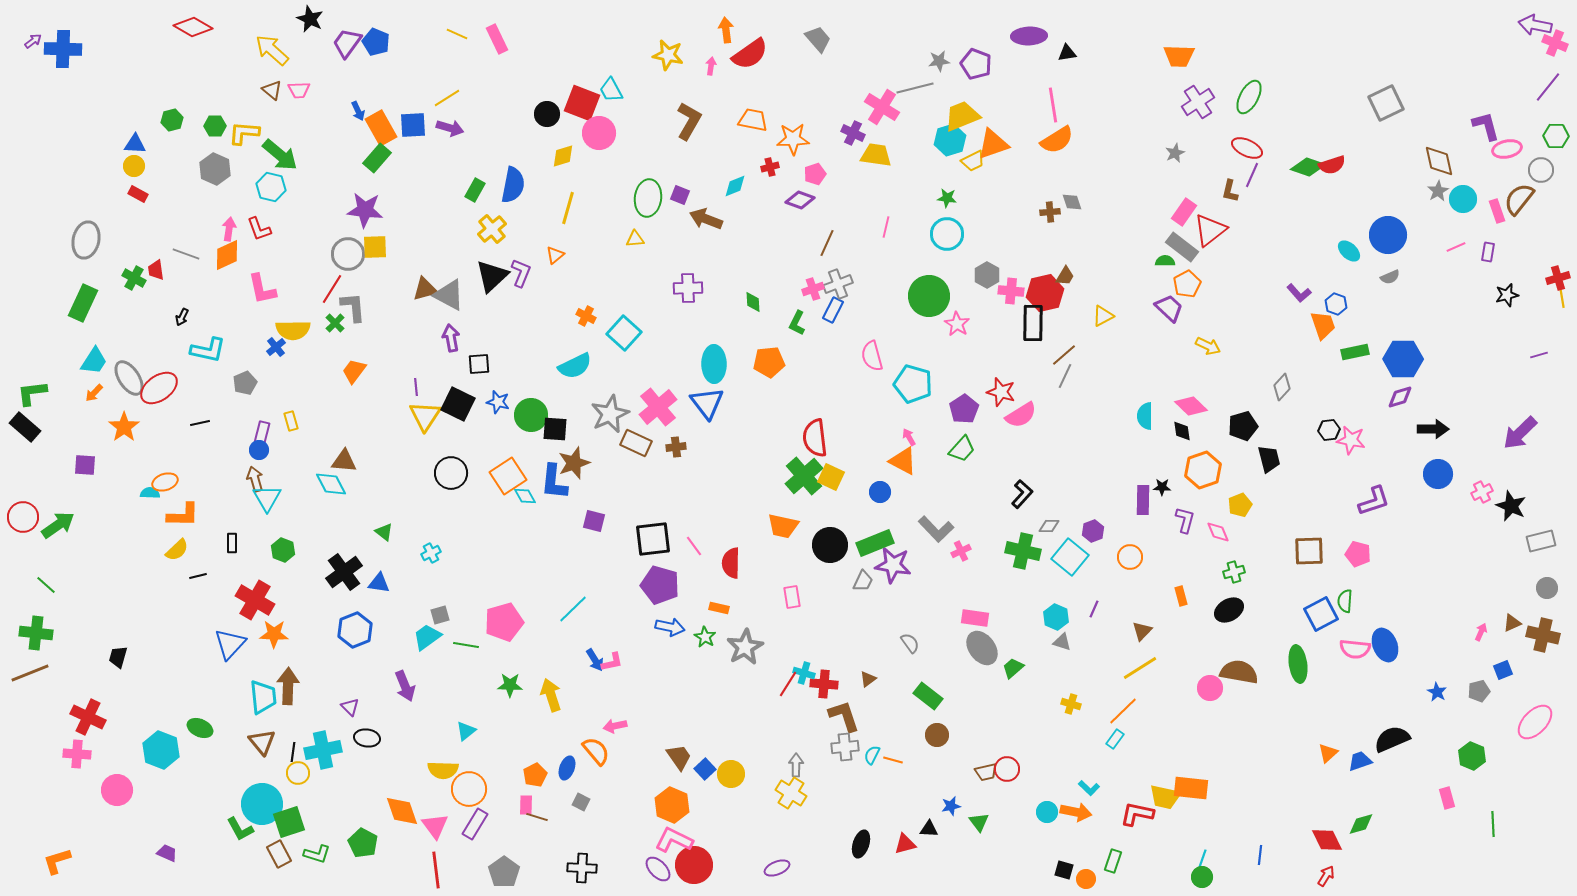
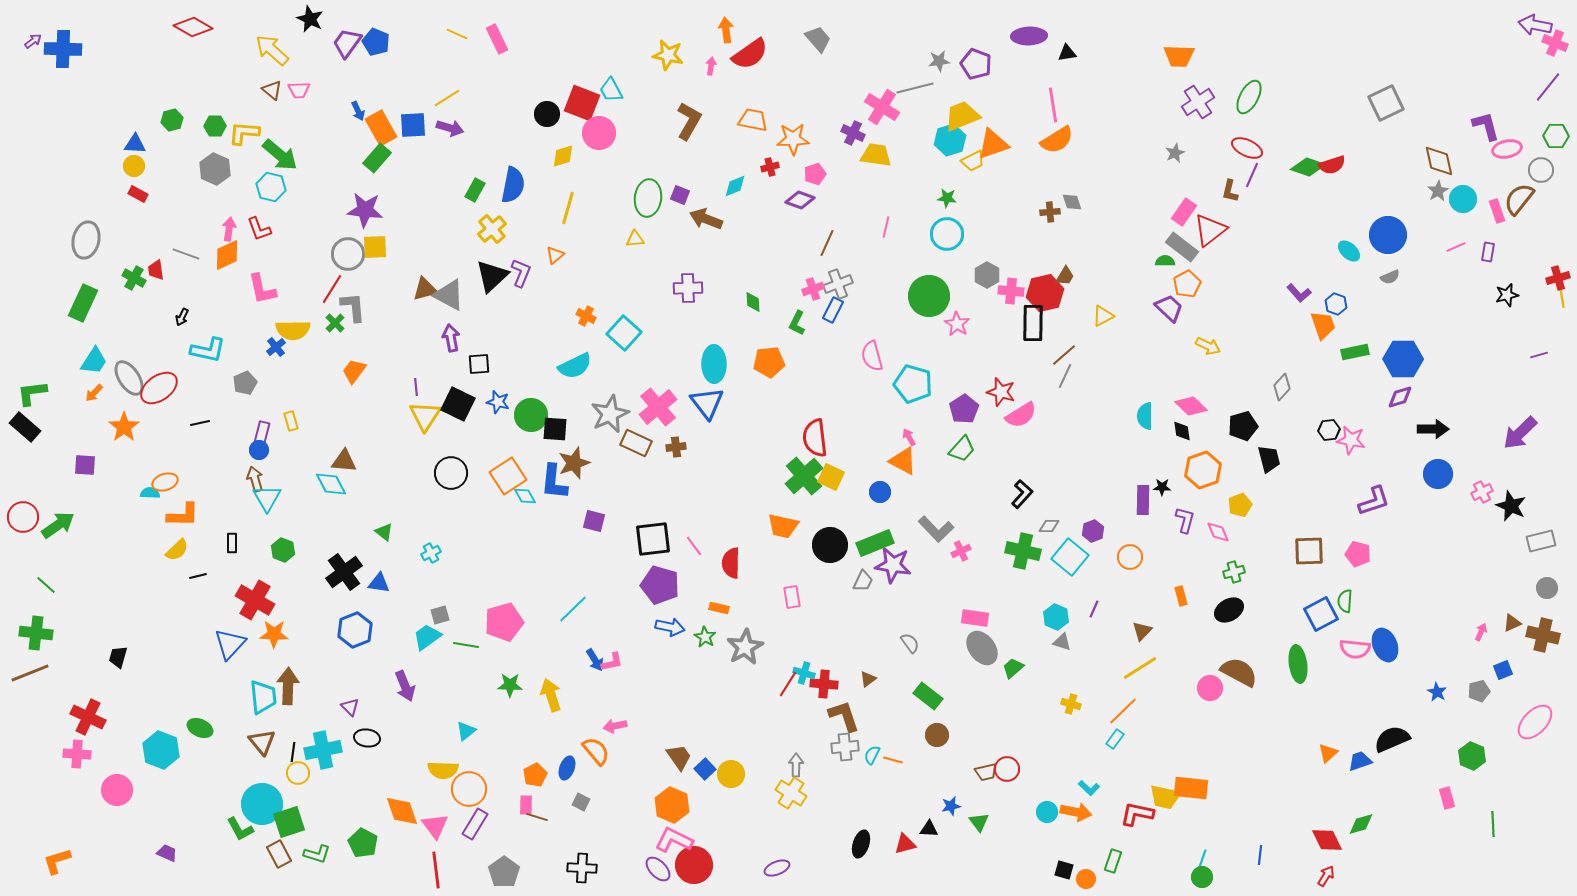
brown semicircle at (1239, 672): rotated 18 degrees clockwise
